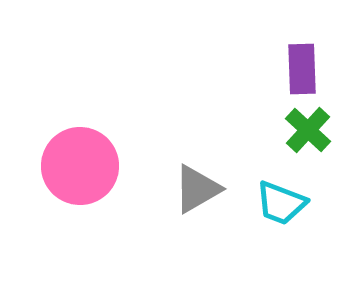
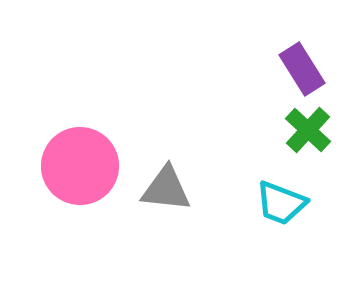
purple rectangle: rotated 30 degrees counterclockwise
gray triangle: moved 31 px left; rotated 36 degrees clockwise
